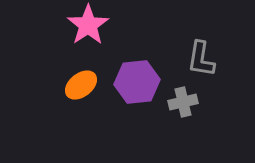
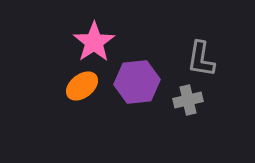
pink star: moved 6 px right, 17 px down
orange ellipse: moved 1 px right, 1 px down
gray cross: moved 5 px right, 2 px up
